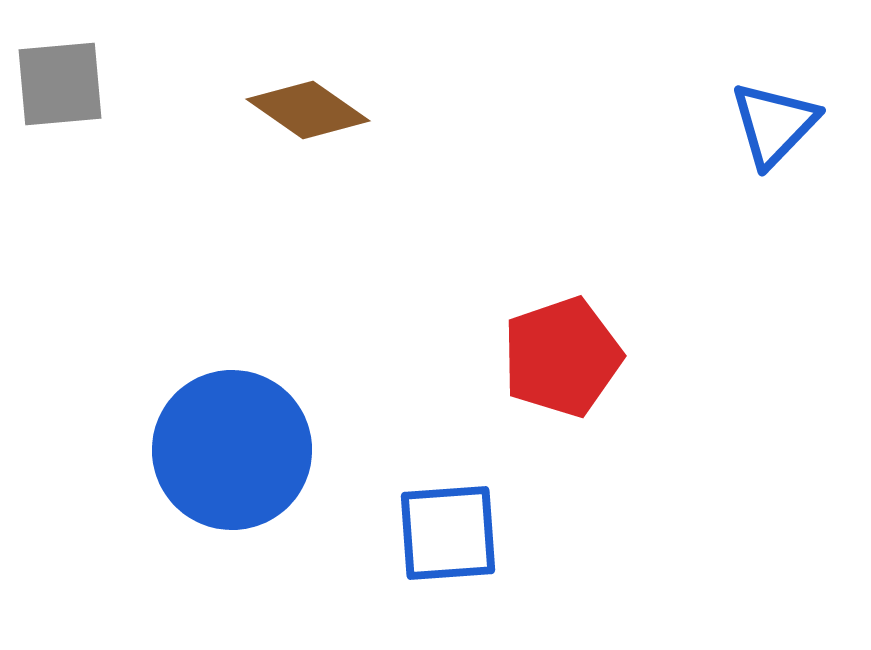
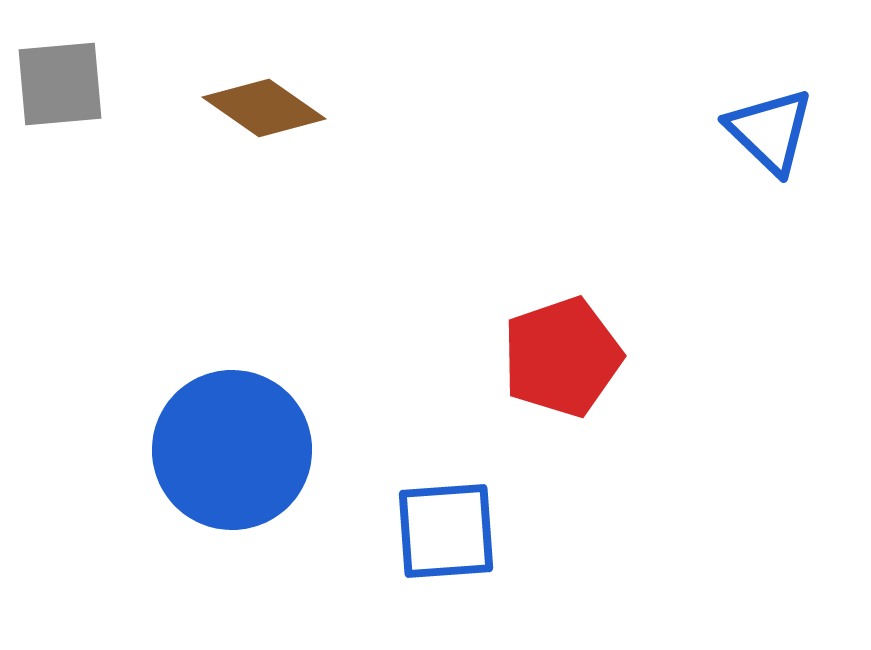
brown diamond: moved 44 px left, 2 px up
blue triangle: moved 4 px left, 7 px down; rotated 30 degrees counterclockwise
blue square: moved 2 px left, 2 px up
